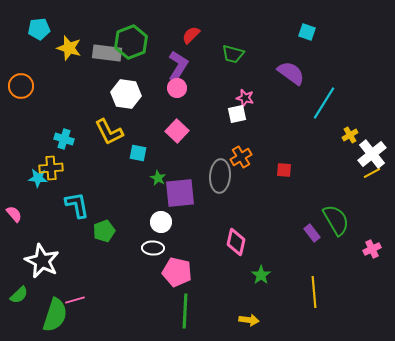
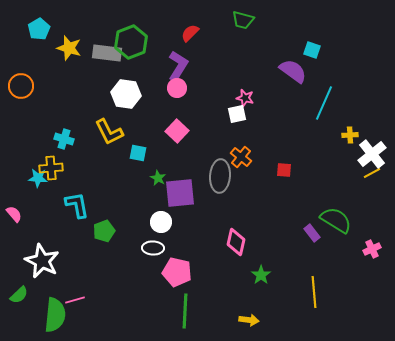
cyan pentagon at (39, 29): rotated 25 degrees counterclockwise
cyan square at (307, 32): moved 5 px right, 18 px down
red semicircle at (191, 35): moved 1 px left, 2 px up
green trapezoid at (233, 54): moved 10 px right, 34 px up
purple semicircle at (291, 73): moved 2 px right, 2 px up
cyan line at (324, 103): rotated 8 degrees counterclockwise
yellow cross at (350, 135): rotated 28 degrees clockwise
orange cross at (241, 157): rotated 20 degrees counterclockwise
green semicircle at (336, 220): rotated 28 degrees counterclockwise
green semicircle at (55, 315): rotated 12 degrees counterclockwise
